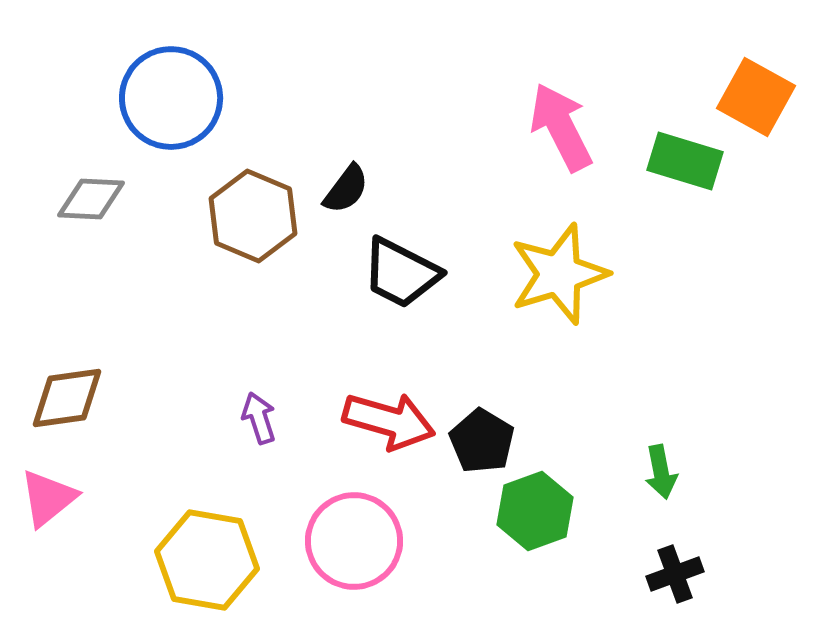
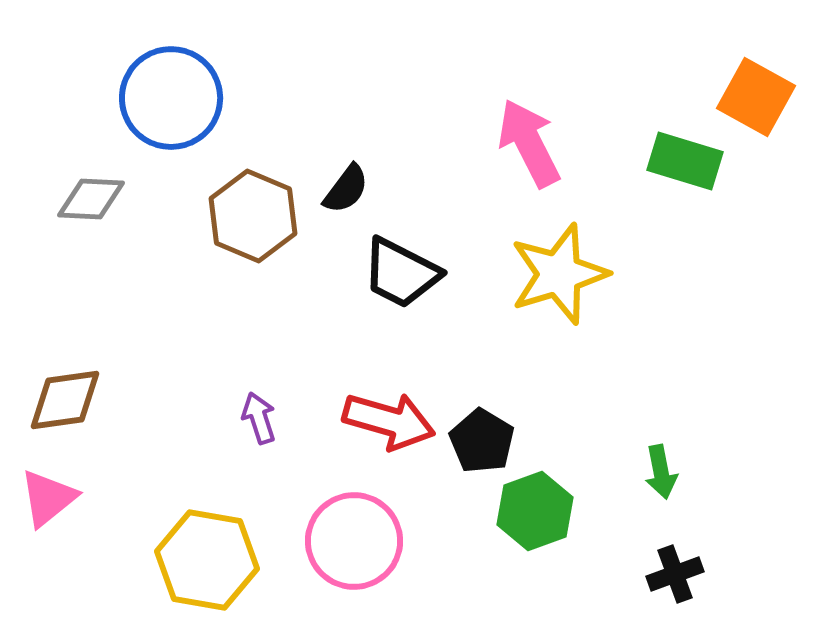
pink arrow: moved 32 px left, 16 px down
brown diamond: moved 2 px left, 2 px down
